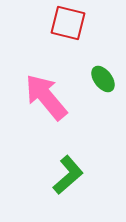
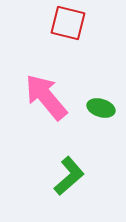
green ellipse: moved 2 px left, 29 px down; rotated 36 degrees counterclockwise
green L-shape: moved 1 px right, 1 px down
